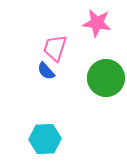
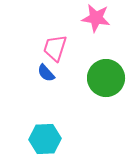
pink star: moved 1 px left, 5 px up
blue semicircle: moved 2 px down
